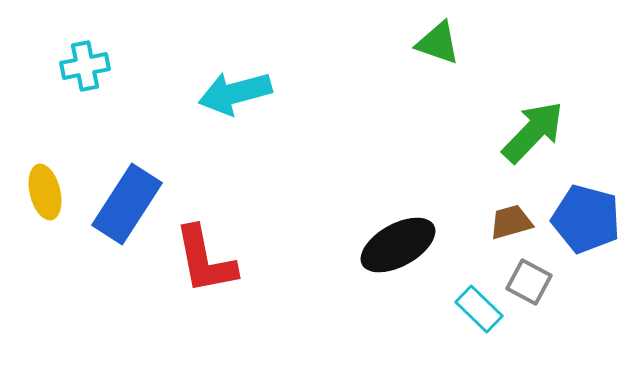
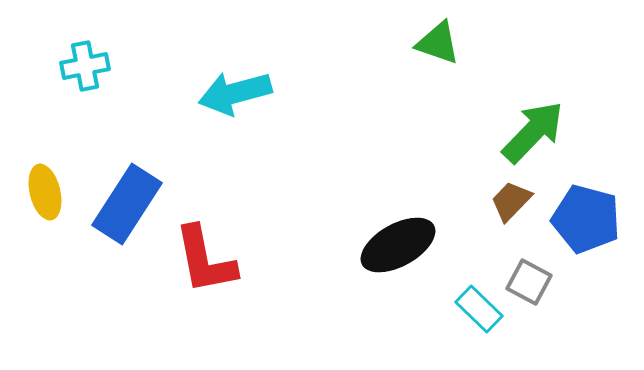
brown trapezoid: moved 21 px up; rotated 30 degrees counterclockwise
